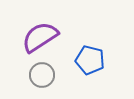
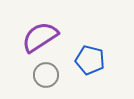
gray circle: moved 4 px right
